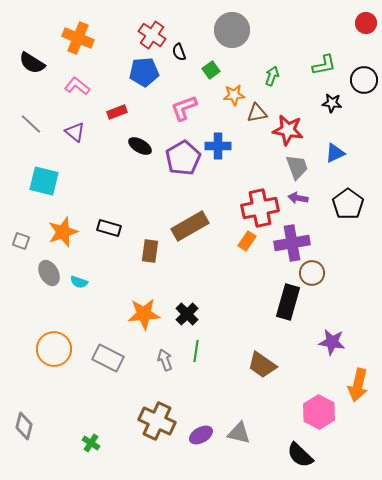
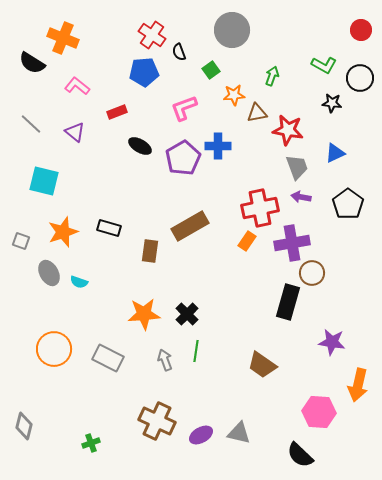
red circle at (366, 23): moved 5 px left, 7 px down
orange cross at (78, 38): moved 15 px left
green L-shape at (324, 65): rotated 40 degrees clockwise
black circle at (364, 80): moved 4 px left, 2 px up
purple arrow at (298, 198): moved 3 px right, 1 px up
pink hexagon at (319, 412): rotated 24 degrees counterclockwise
green cross at (91, 443): rotated 36 degrees clockwise
